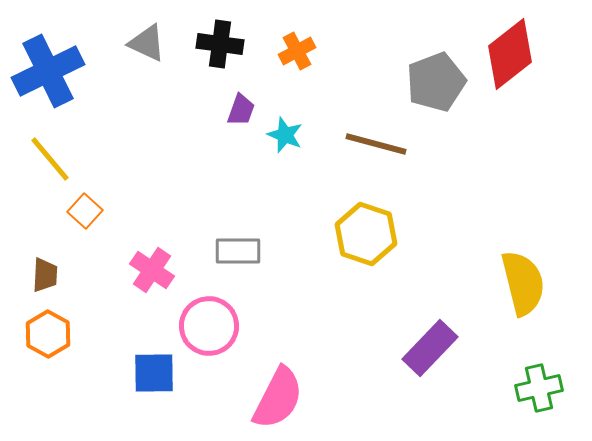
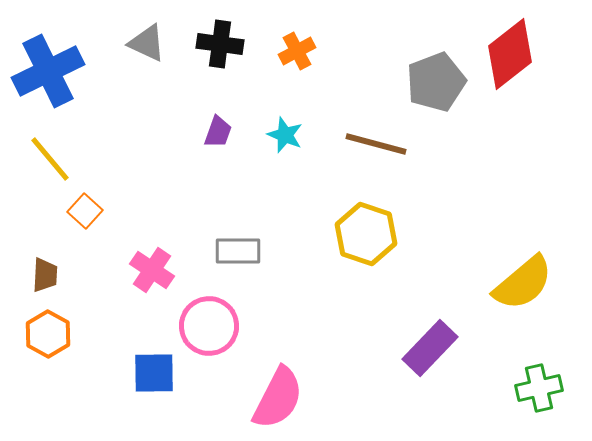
purple trapezoid: moved 23 px left, 22 px down
yellow semicircle: rotated 64 degrees clockwise
